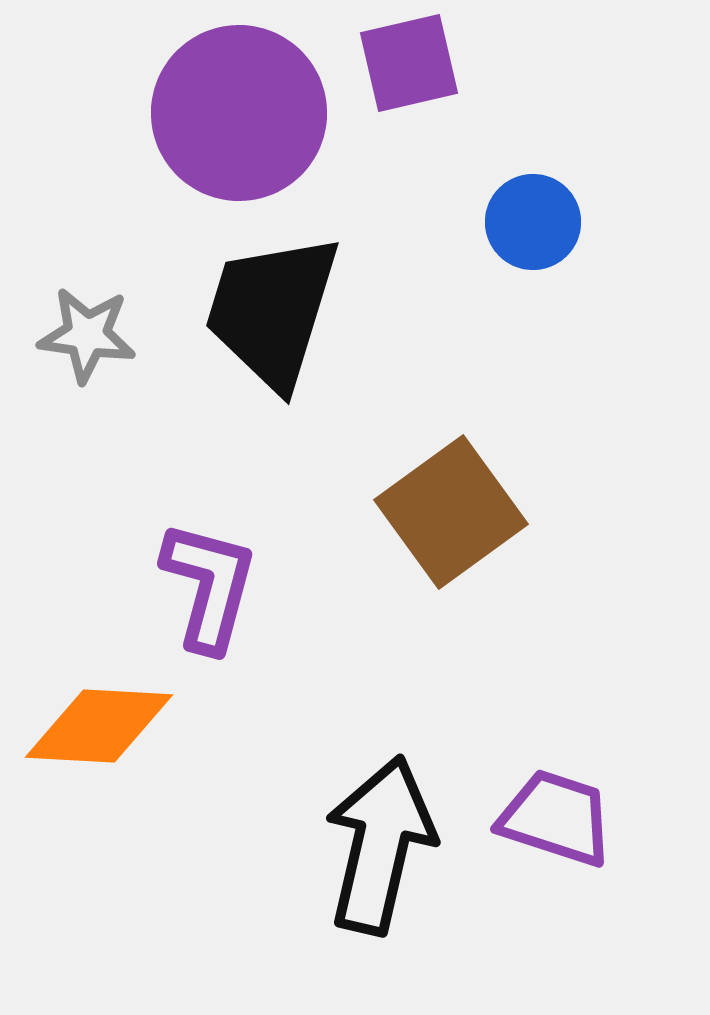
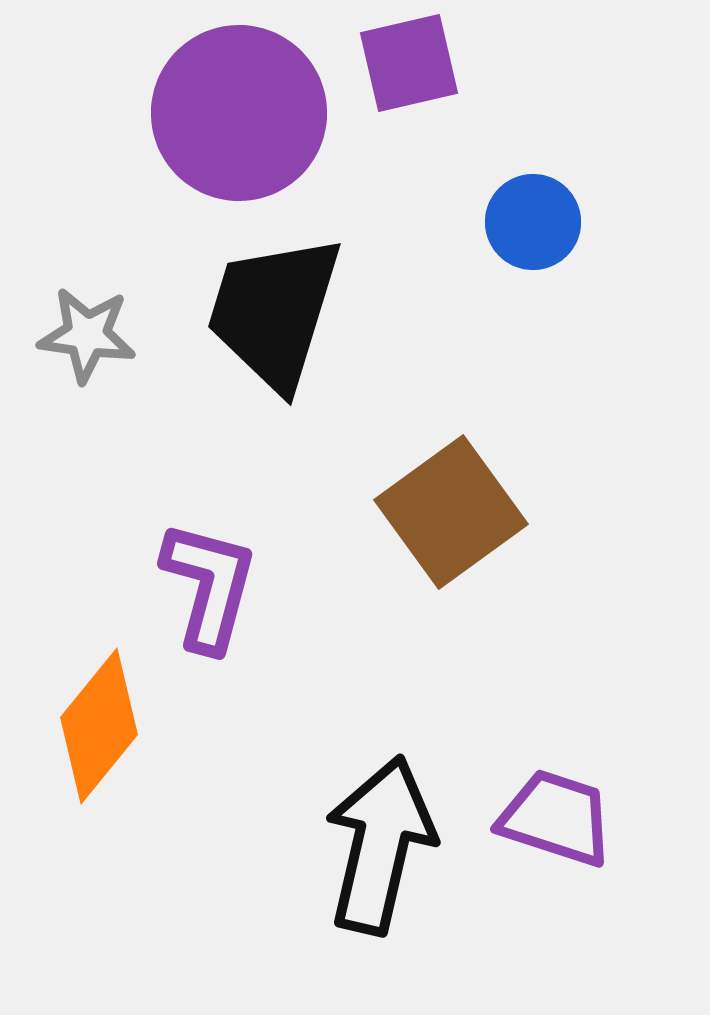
black trapezoid: moved 2 px right, 1 px down
orange diamond: rotated 54 degrees counterclockwise
